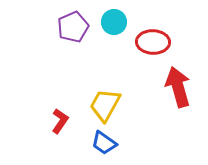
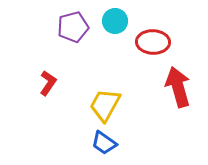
cyan circle: moved 1 px right, 1 px up
purple pentagon: rotated 8 degrees clockwise
red L-shape: moved 12 px left, 38 px up
